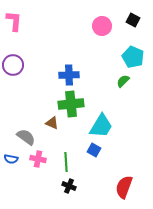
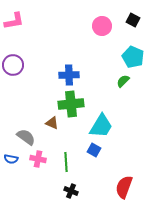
pink L-shape: rotated 75 degrees clockwise
black cross: moved 2 px right, 5 px down
